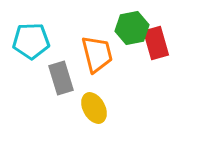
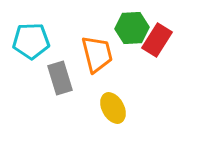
green hexagon: rotated 8 degrees clockwise
red rectangle: moved 1 px right, 3 px up; rotated 48 degrees clockwise
gray rectangle: moved 1 px left
yellow ellipse: moved 19 px right
